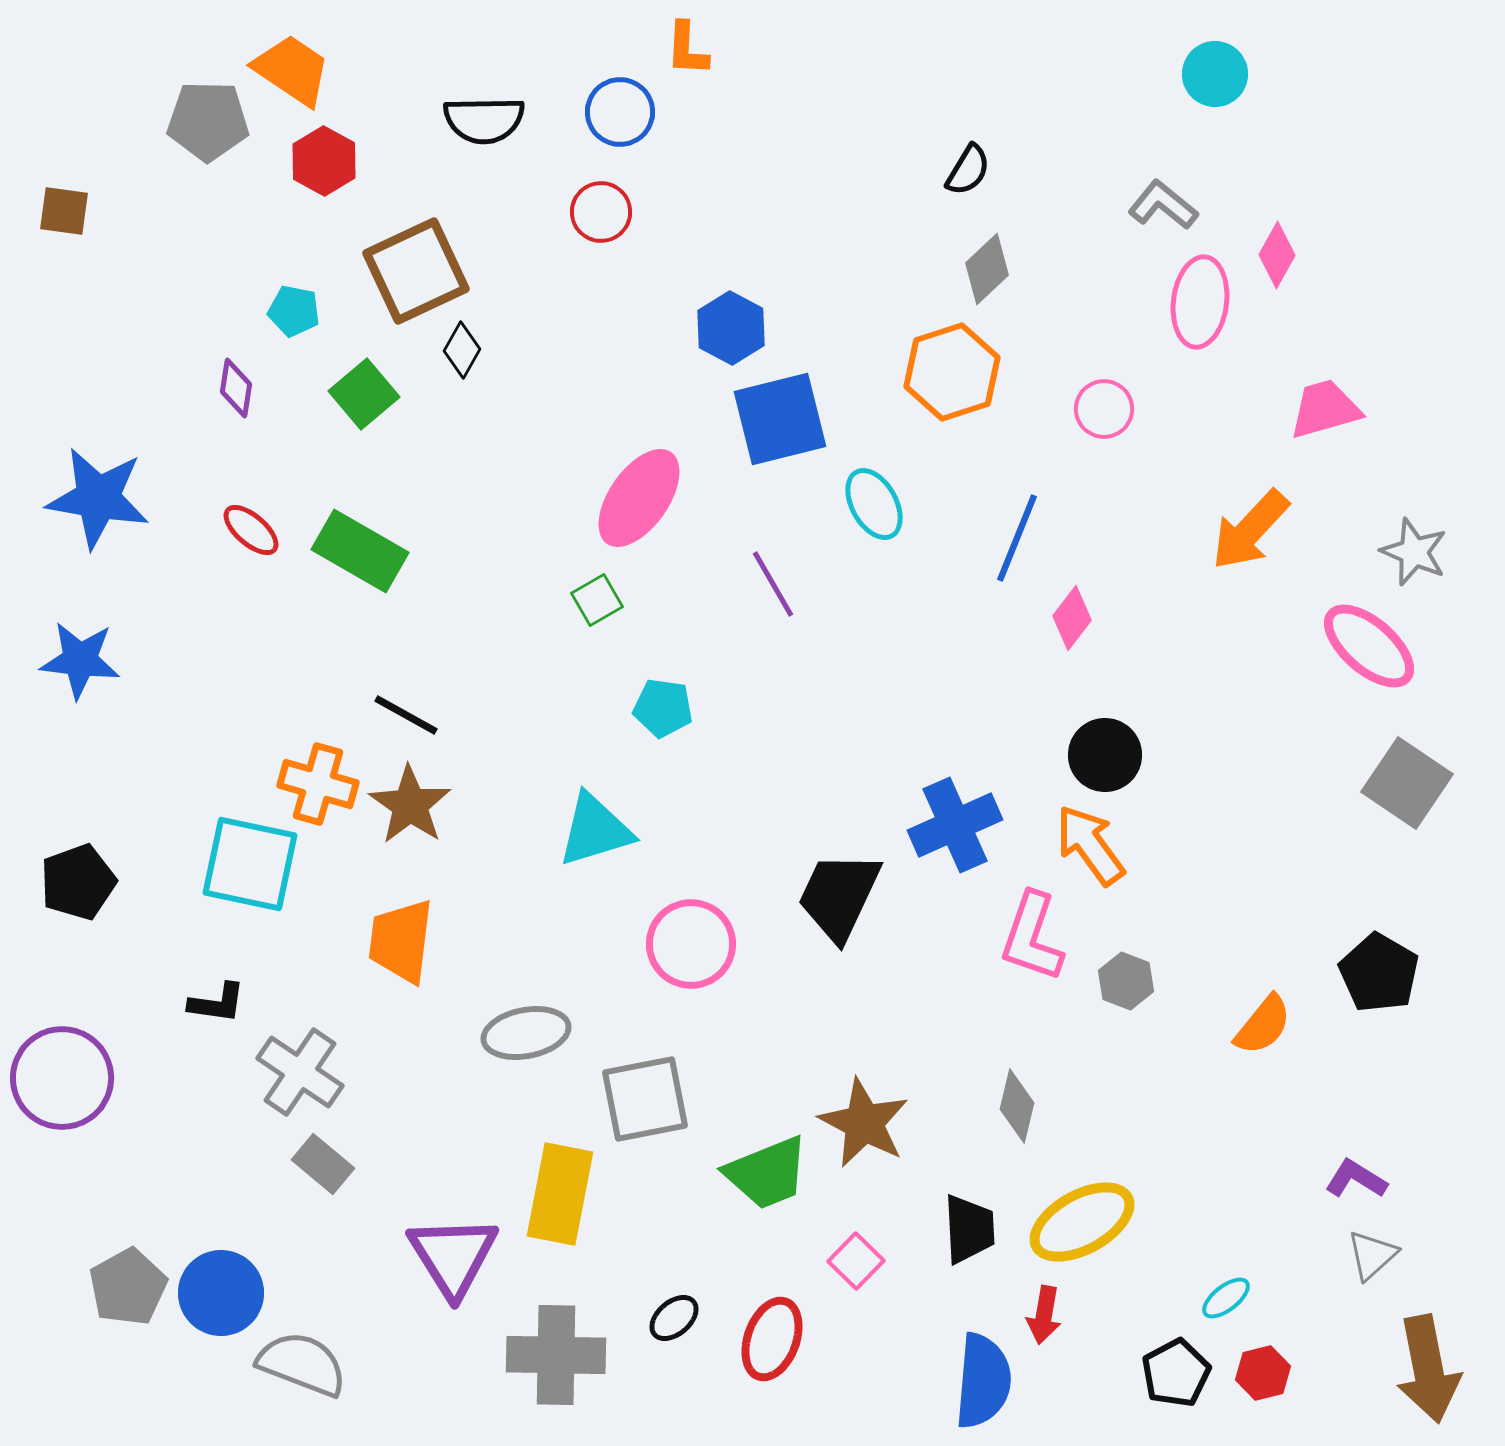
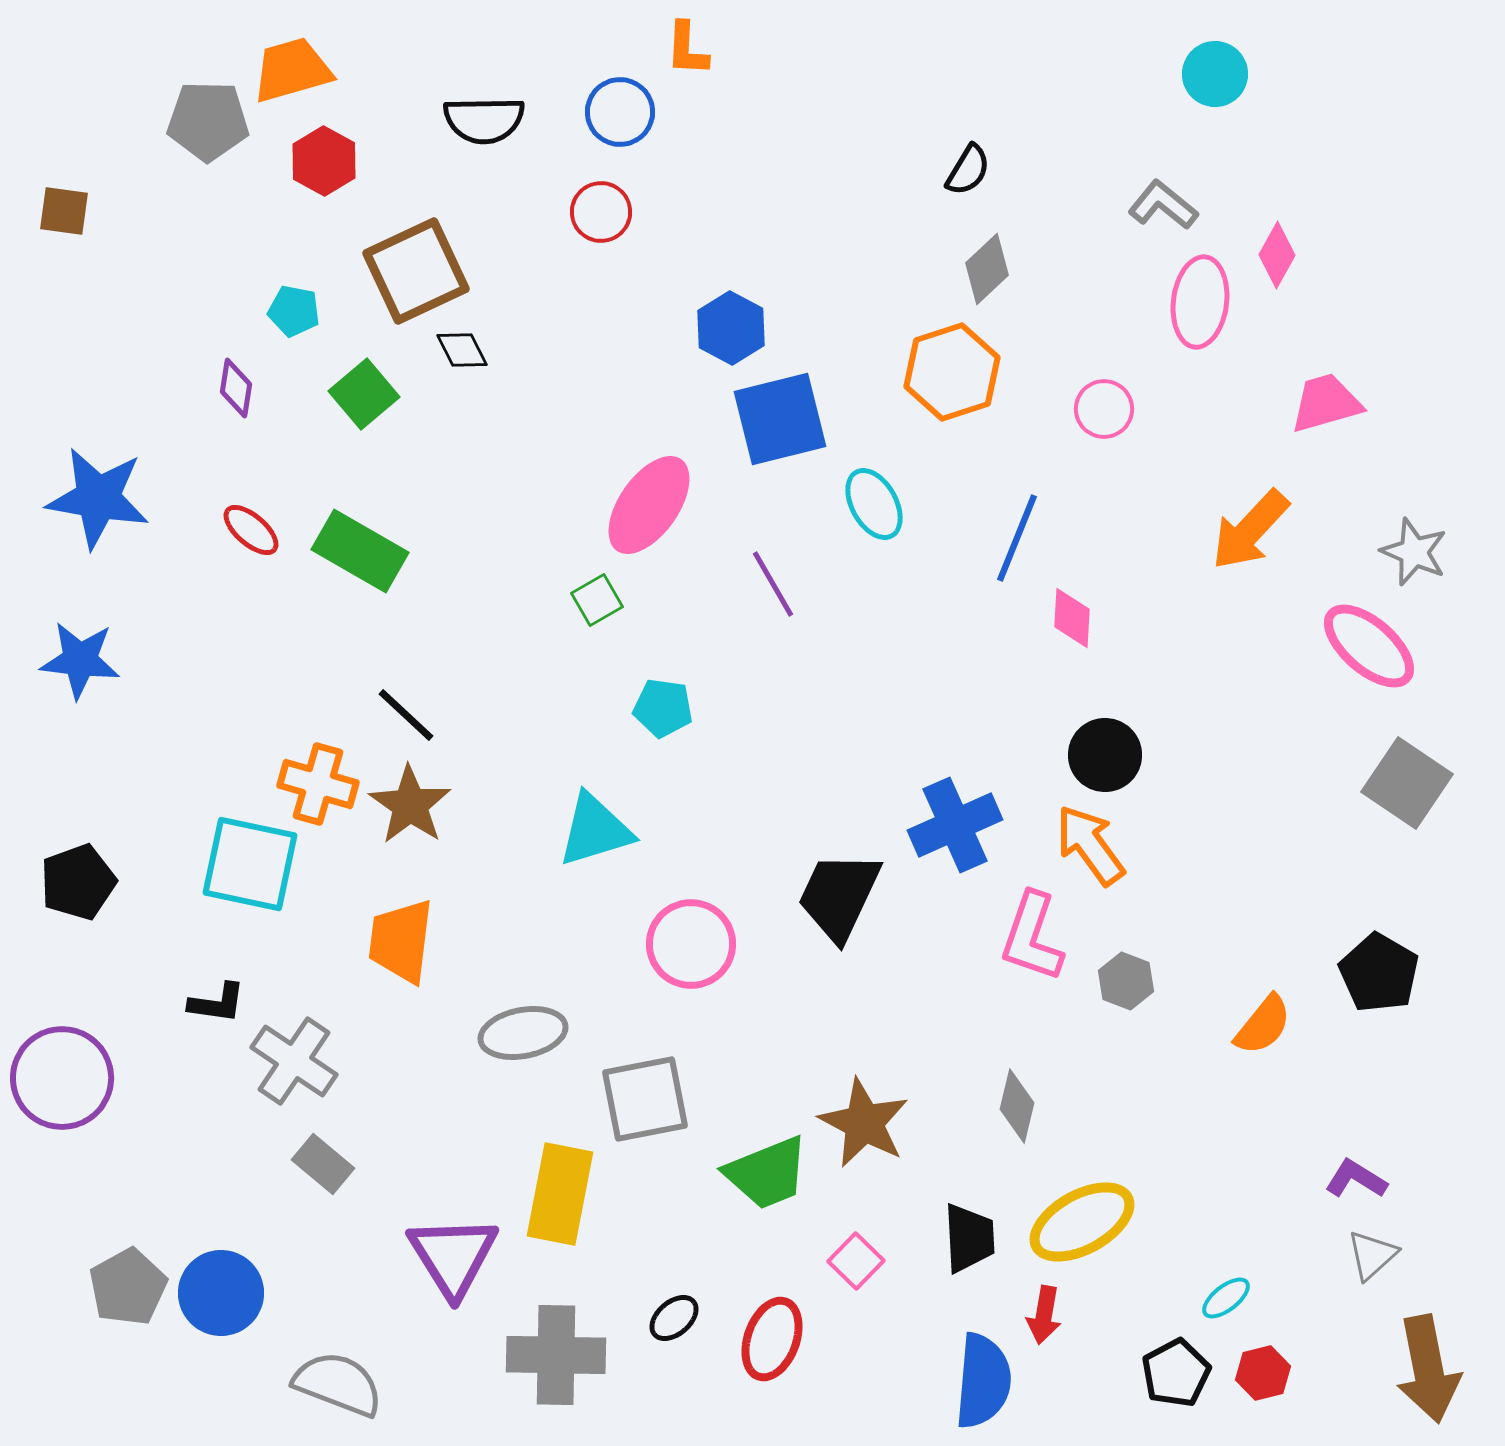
orange trapezoid at (292, 70): rotated 50 degrees counterclockwise
black diamond at (462, 350): rotated 56 degrees counterclockwise
pink trapezoid at (1325, 409): moved 1 px right, 6 px up
pink ellipse at (639, 498): moved 10 px right, 7 px down
pink diamond at (1072, 618): rotated 34 degrees counterclockwise
black line at (406, 715): rotated 14 degrees clockwise
gray ellipse at (526, 1033): moved 3 px left
gray cross at (300, 1072): moved 6 px left, 11 px up
black trapezoid at (969, 1229): moved 9 px down
gray semicircle at (302, 1364): moved 36 px right, 20 px down
